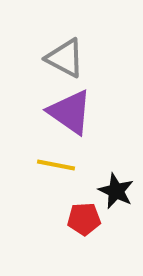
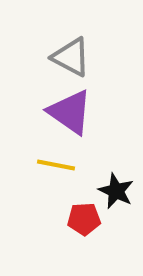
gray triangle: moved 6 px right, 1 px up
